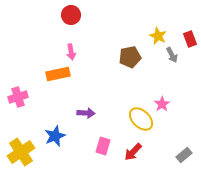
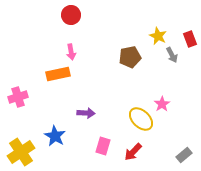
blue star: rotated 20 degrees counterclockwise
